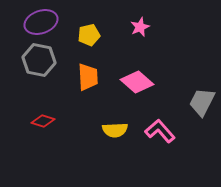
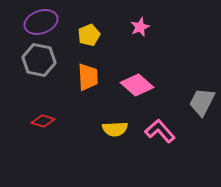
yellow pentagon: rotated 10 degrees counterclockwise
pink diamond: moved 3 px down
yellow semicircle: moved 1 px up
